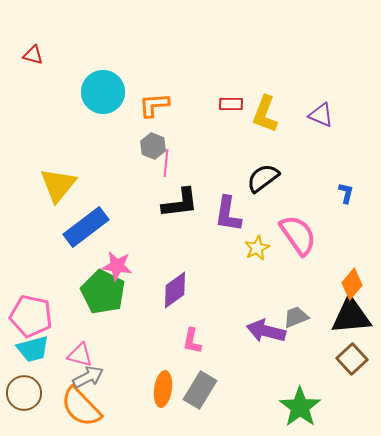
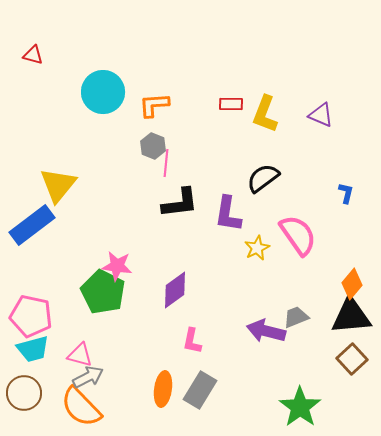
blue rectangle: moved 54 px left, 2 px up
